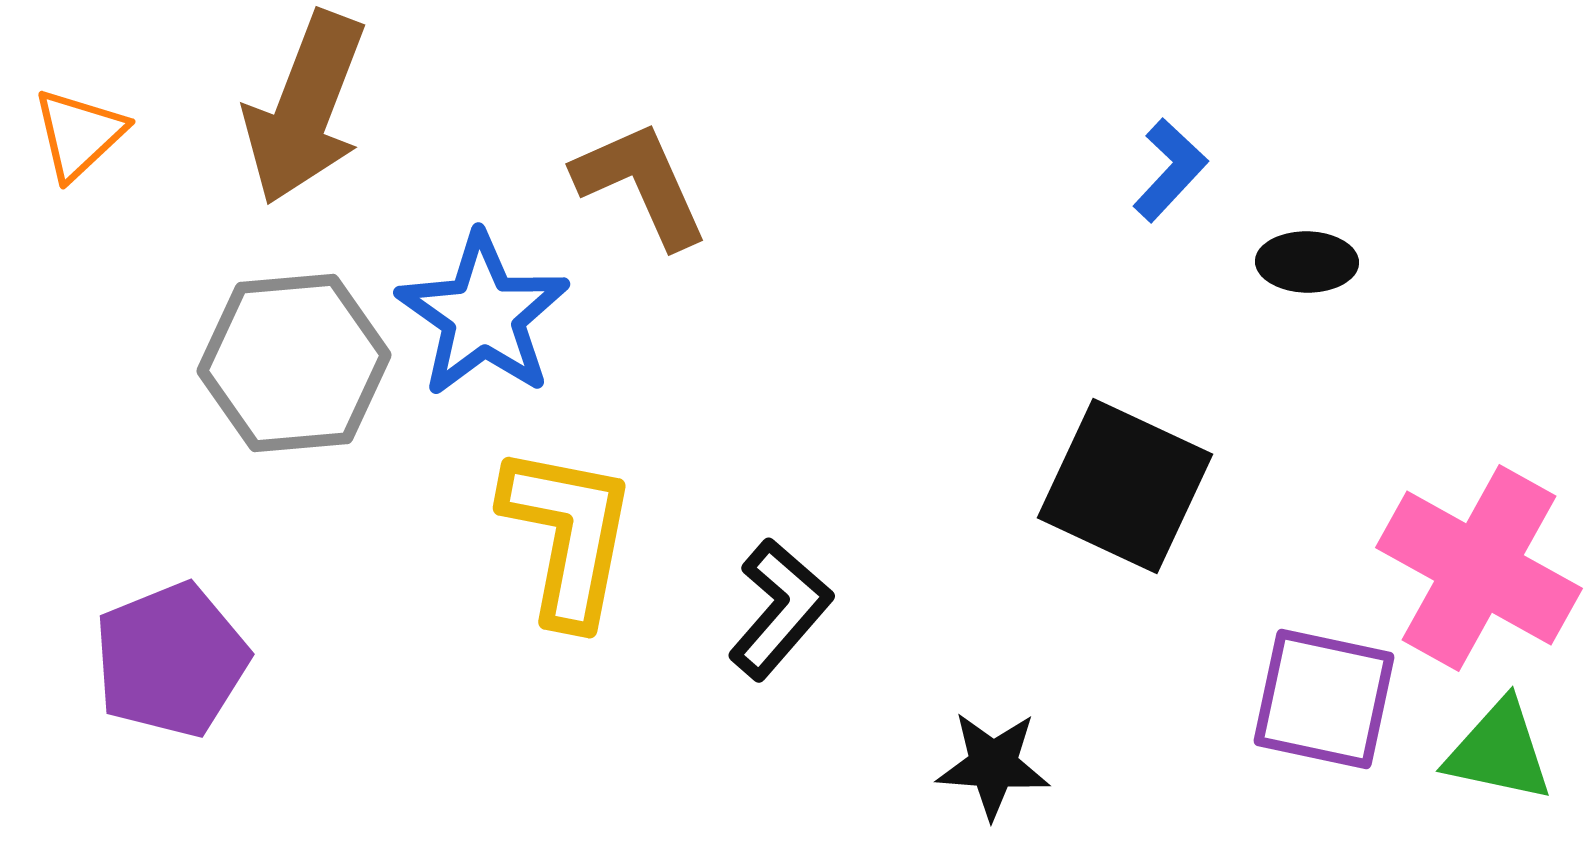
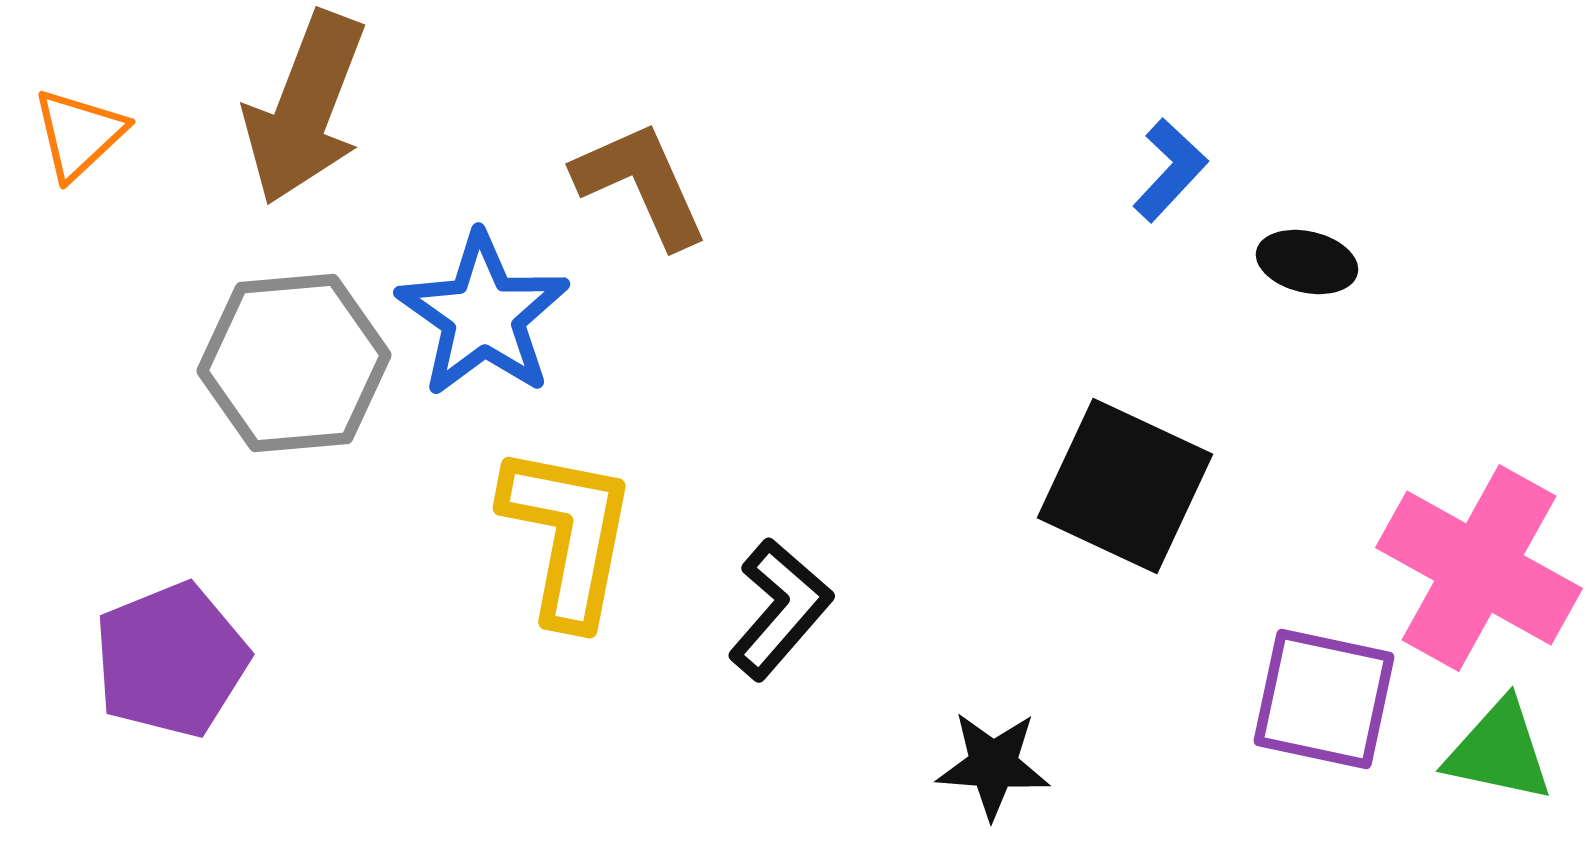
black ellipse: rotated 12 degrees clockwise
